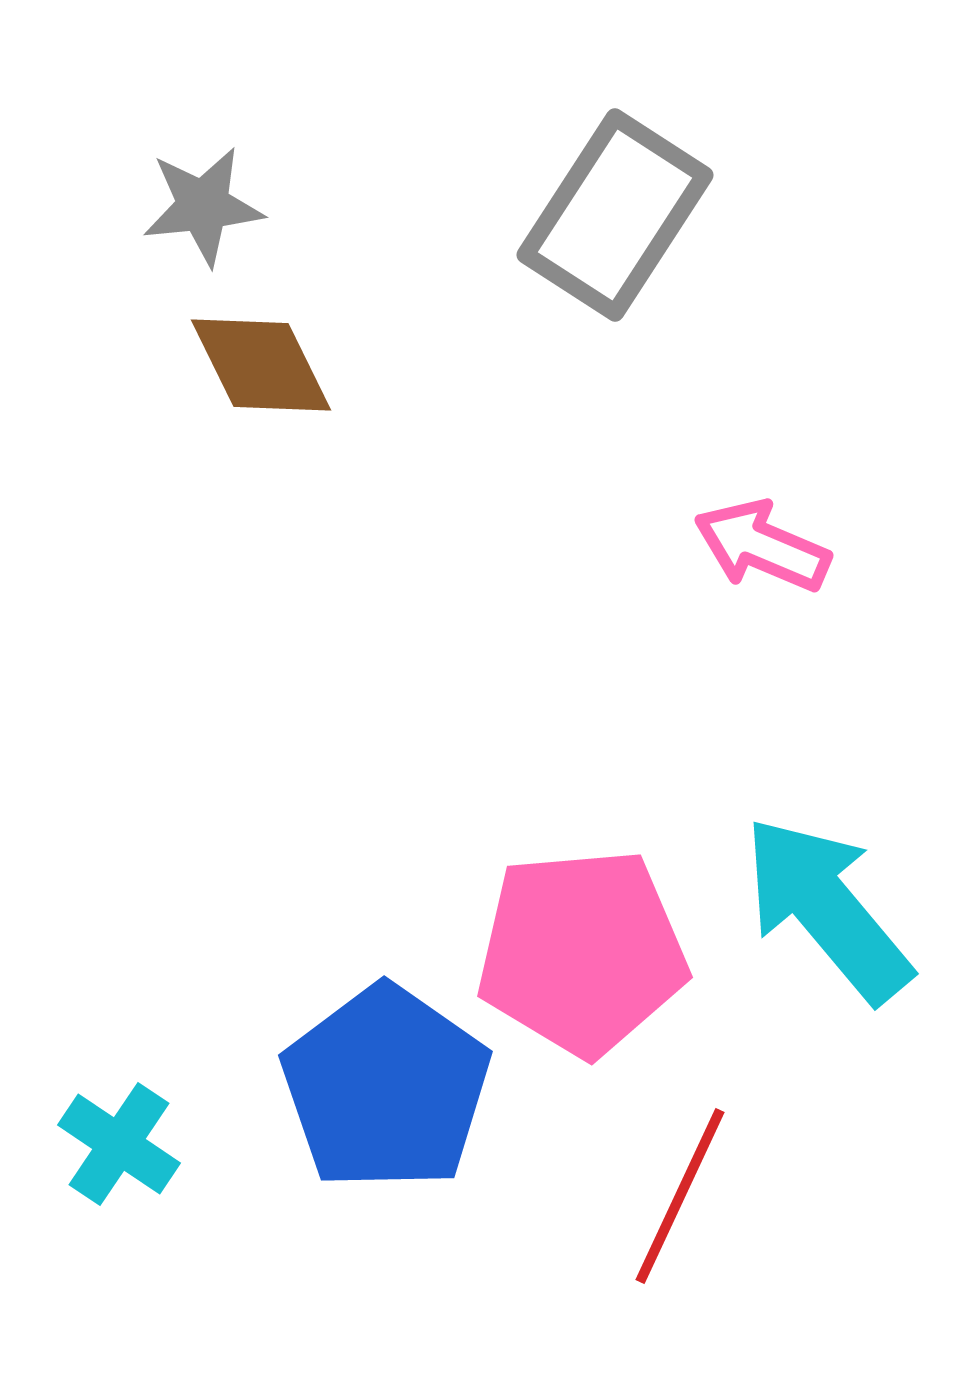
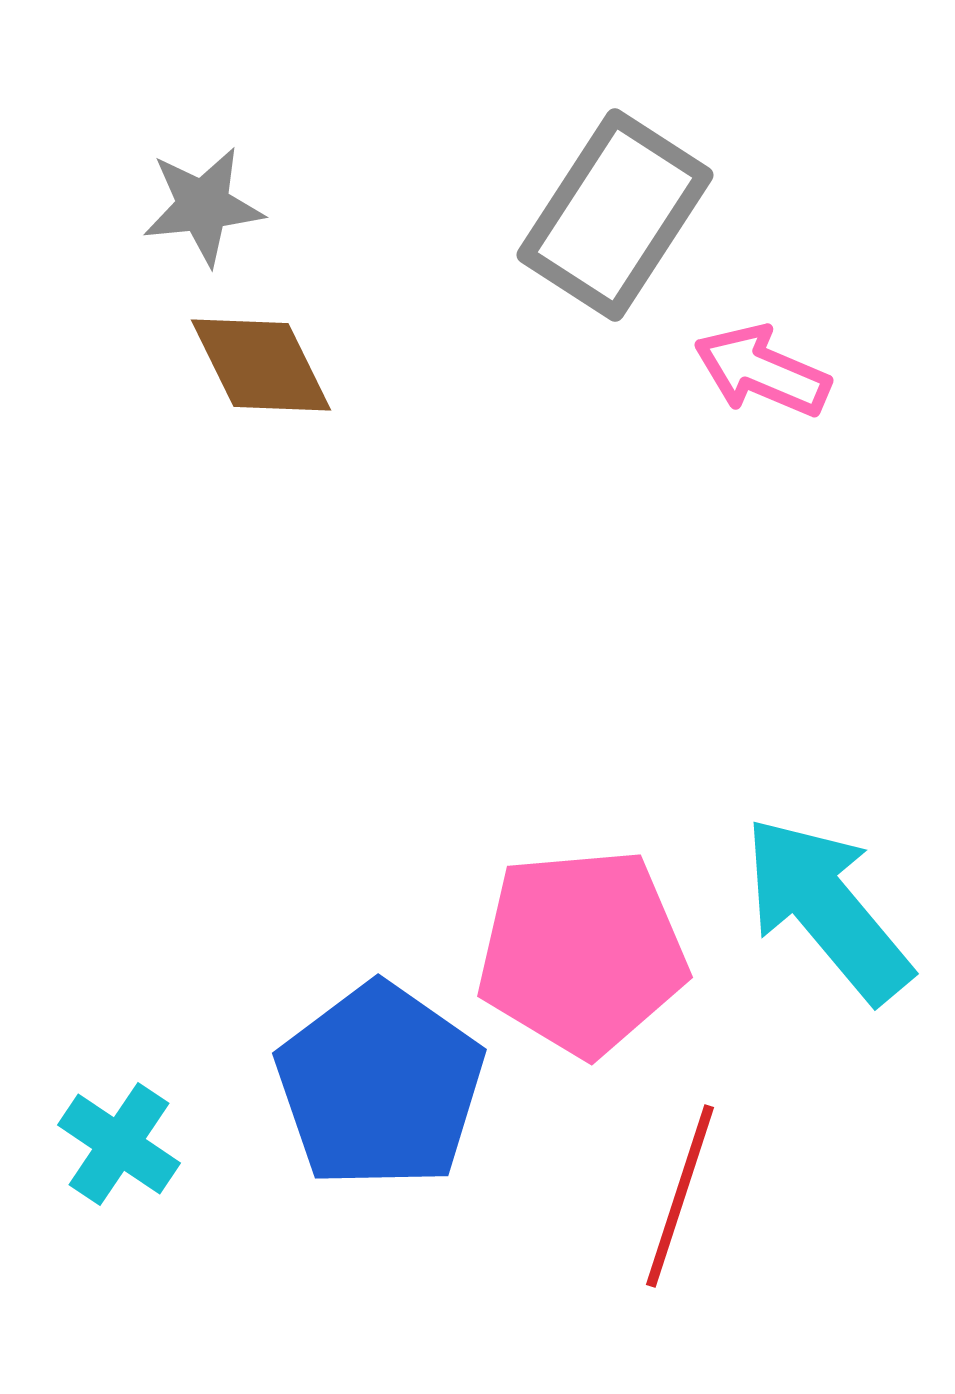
pink arrow: moved 175 px up
blue pentagon: moved 6 px left, 2 px up
red line: rotated 7 degrees counterclockwise
